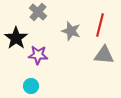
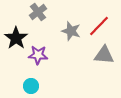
gray cross: rotated 12 degrees clockwise
red line: moved 1 px left, 1 px down; rotated 30 degrees clockwise
